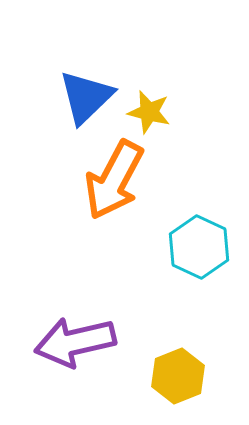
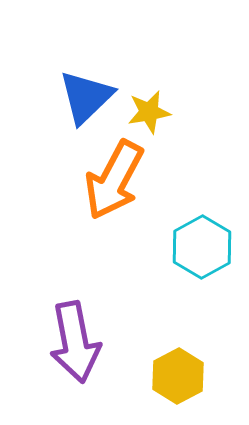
yellow star: rotated 24 degrees counterclockwise
cyan hexagon: moved 3 px right; rotated 6 degrees clockwise
purple arrow: rotated 88 degrees counterclockwise
yellow hexagon: rotated 6 degrees counterclockwise
